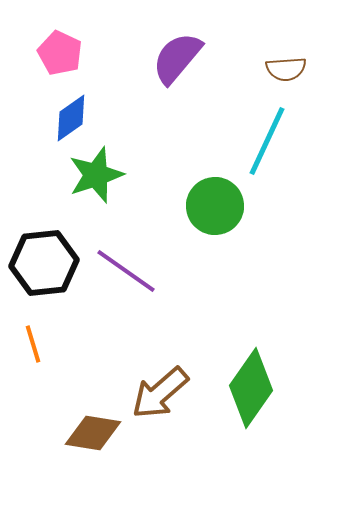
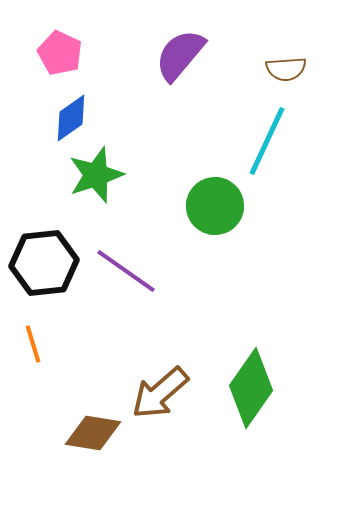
purple semicircle: moved 3 px right, 3 px up
